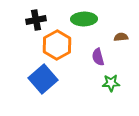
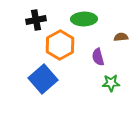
orange hexagon: moved 3 px right
